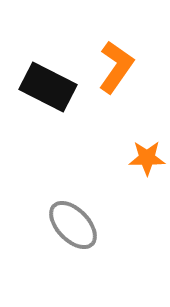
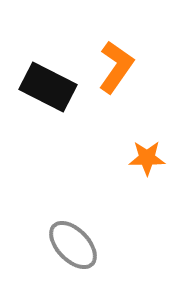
gray ellipse: moved 20 px down
